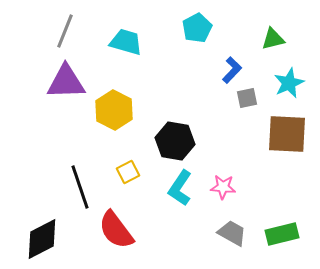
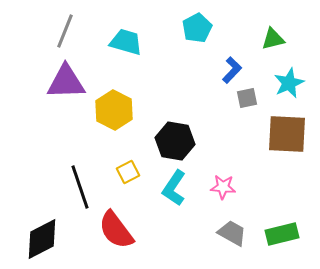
cyan L-shape: moved 6 px left
